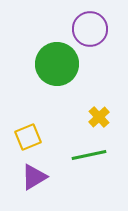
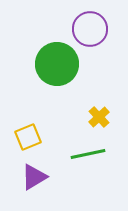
green line: moved 1 px left, 1 px up
